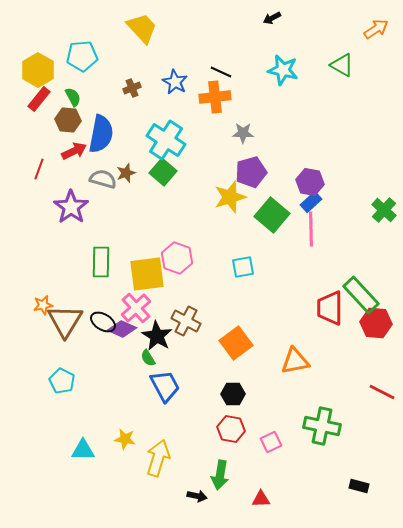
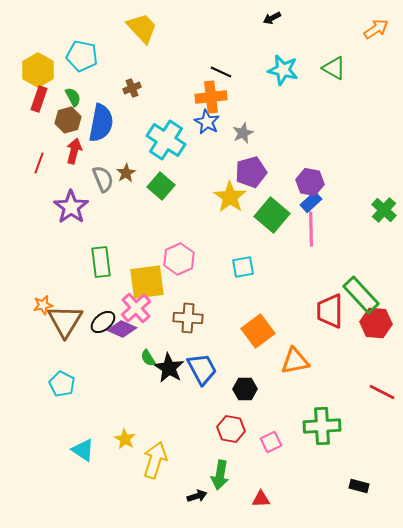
cyan pentagon at (82, 56): rotated 16 degrees clockwise
green triangle at (342, 65): moved 8 px left, 3 px down
blue star at (175, 82): moved 32 px right, 40 px down
orange cross at (215, 97): moved 4 px left
red rectangle at (39, 99): rotated 20 degrees counterclockwise
brown hexagon at (68, 120): rotated 20 degrees counterclockwise
gray star at (243, 133): rotated 25 degrees counterclockwise
blue semicircle at (101, 134): moved 11 px up
red arrow at (74, 151): rotated 50 degrees counterclockwise
red line at (39, 169): moved 6 px up
green square at (163, 172): moved 2 px left, 14 px down
brown star at (126, 173): rotated 12 degrees counterclockwise
gray semicircle at (103, 179): rotated 52 degrees clockwise
yellow star at (230, 197): rotated 20 degrees counterclockwise
pink hexagon at (177, 258): moved 2 px right, 1 px down; rotated 16 degrees clockwise
green rectangle at (101, 262): rotated 8 degrees counterclockwise
yellow square at (147, 274): moved 8 px down
red trapezoid at (330, 308): moved 3 px down
brown cross at (186, 321): moved 2 px right, 3 px up; rotated 24 degrees counterclockwise
black ellipse at (103, 322): rotated 70 degrees counterclockwise
black star at (157, 336): moved 12 px right, 32 px down
orange square at (236, 343): moved 22 px right, 12 px up
cyan pentagon at (62, 381): moved 3 px down
blue trapezoid at (165, 386): moved 37 px right, 17 px up
black hexagon at (233, 394): moved 12 px right, 5 px up
green cross at (322, 426): rotated 15 degrees counterclockwise
yellow star at (125, 439): rotated 20 degrees clockwise
cyan triangle at (83, 450): rotated 35 degrees clockwise
yellow arrow at (158, 458): moved 3 px left, 2 px down
black arrow at (197, 496): rotated 30 degrees counterclockwise
